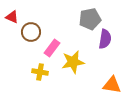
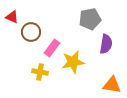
purple semicircle: moved 1 px right, 5 px down
